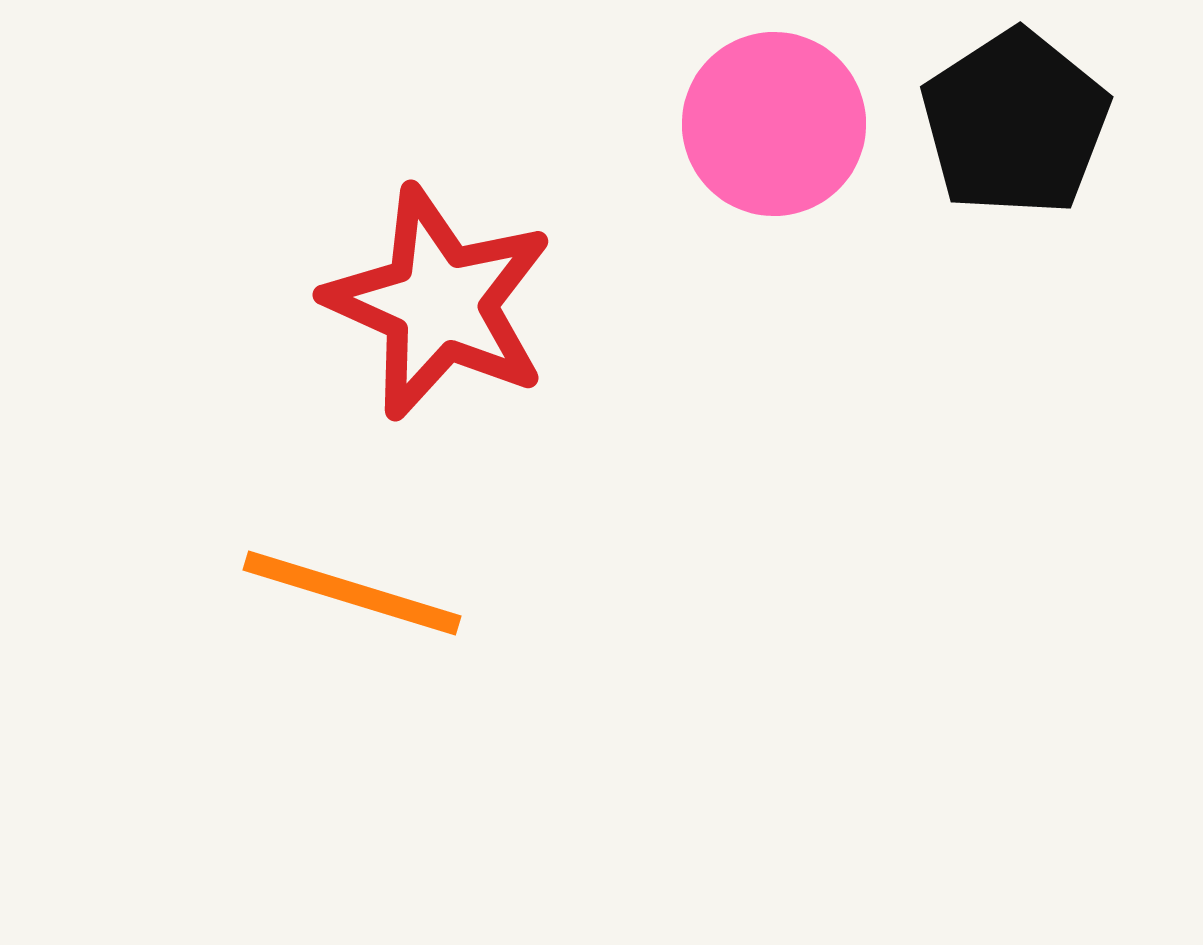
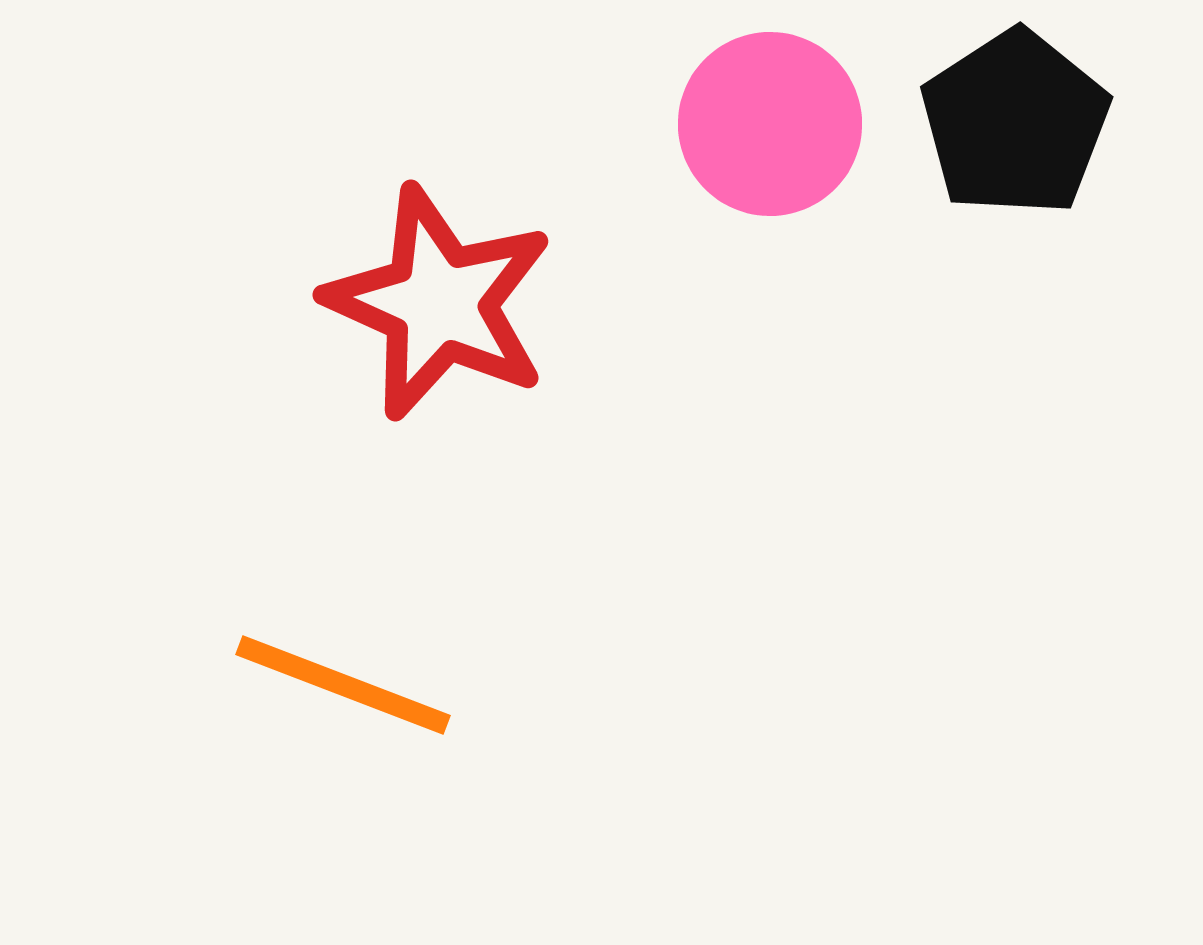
pink circle: moved 4 px left
orange line: moved 9 px left, 92 px down; rotated 4 degrees clockwise
